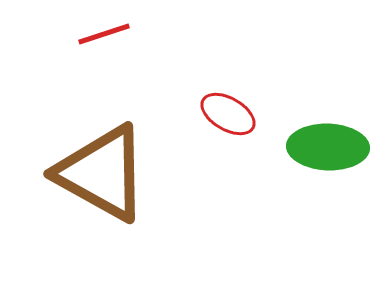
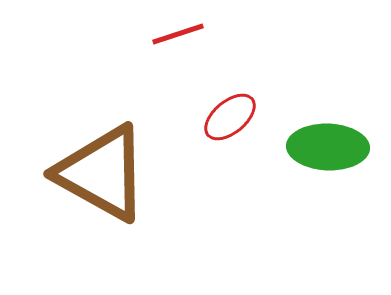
red line: moved 74 px right
red ellipse: moved 2 px right, 3 px down; rotated 70 degrees counterclockwise
